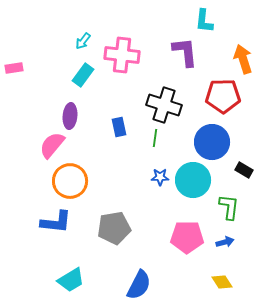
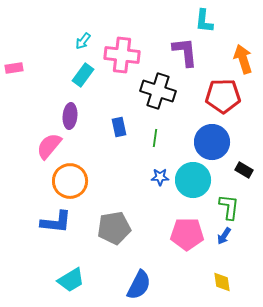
black cross: moved 6 px left, 14 px up
pink semicircle: moved 3 px left, 1 px down
pink pentagon: moved 3 px up
blue arrow: moved 1 px left, 6 px up; rotated 138 degrees clockwise
yellow diamond: rotated 25 degrees clockwise
